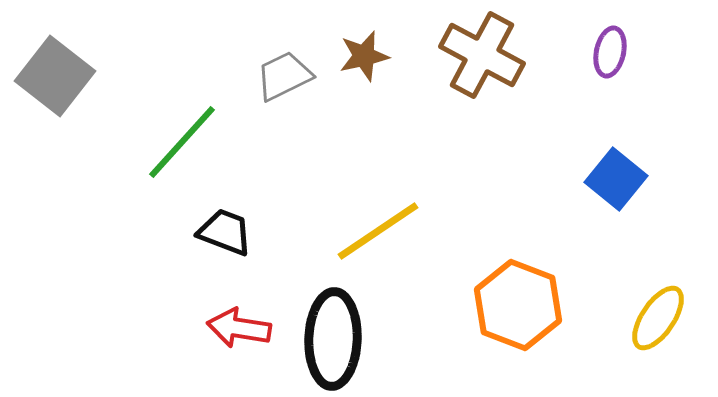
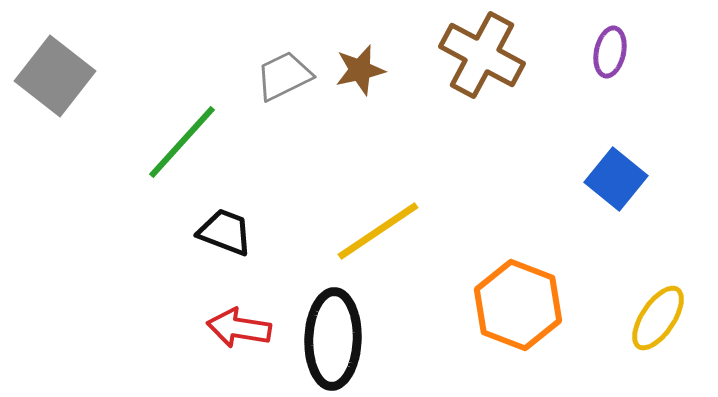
brown star: moved 4 px left, 14 px down
